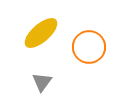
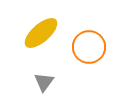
gray triangle: moved 2 px right
